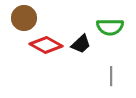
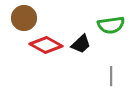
green semicircle: moved 1 px right, 2 px up; rotated 8 degrees counterclockwise
